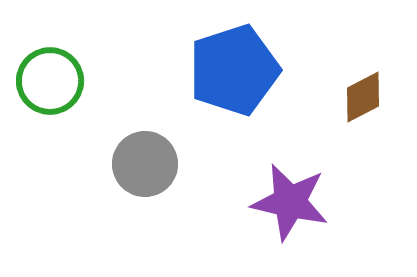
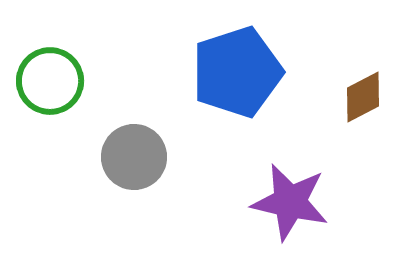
blue pentagon: moved 3 px right, 2 px down
gray circle: moved 11 px left, 7 px up
